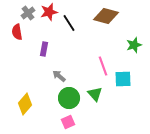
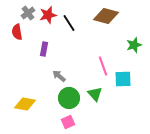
red star: moved 1 px left, 3 px down
yellow diamond: rotated 60 degrees clockwise
